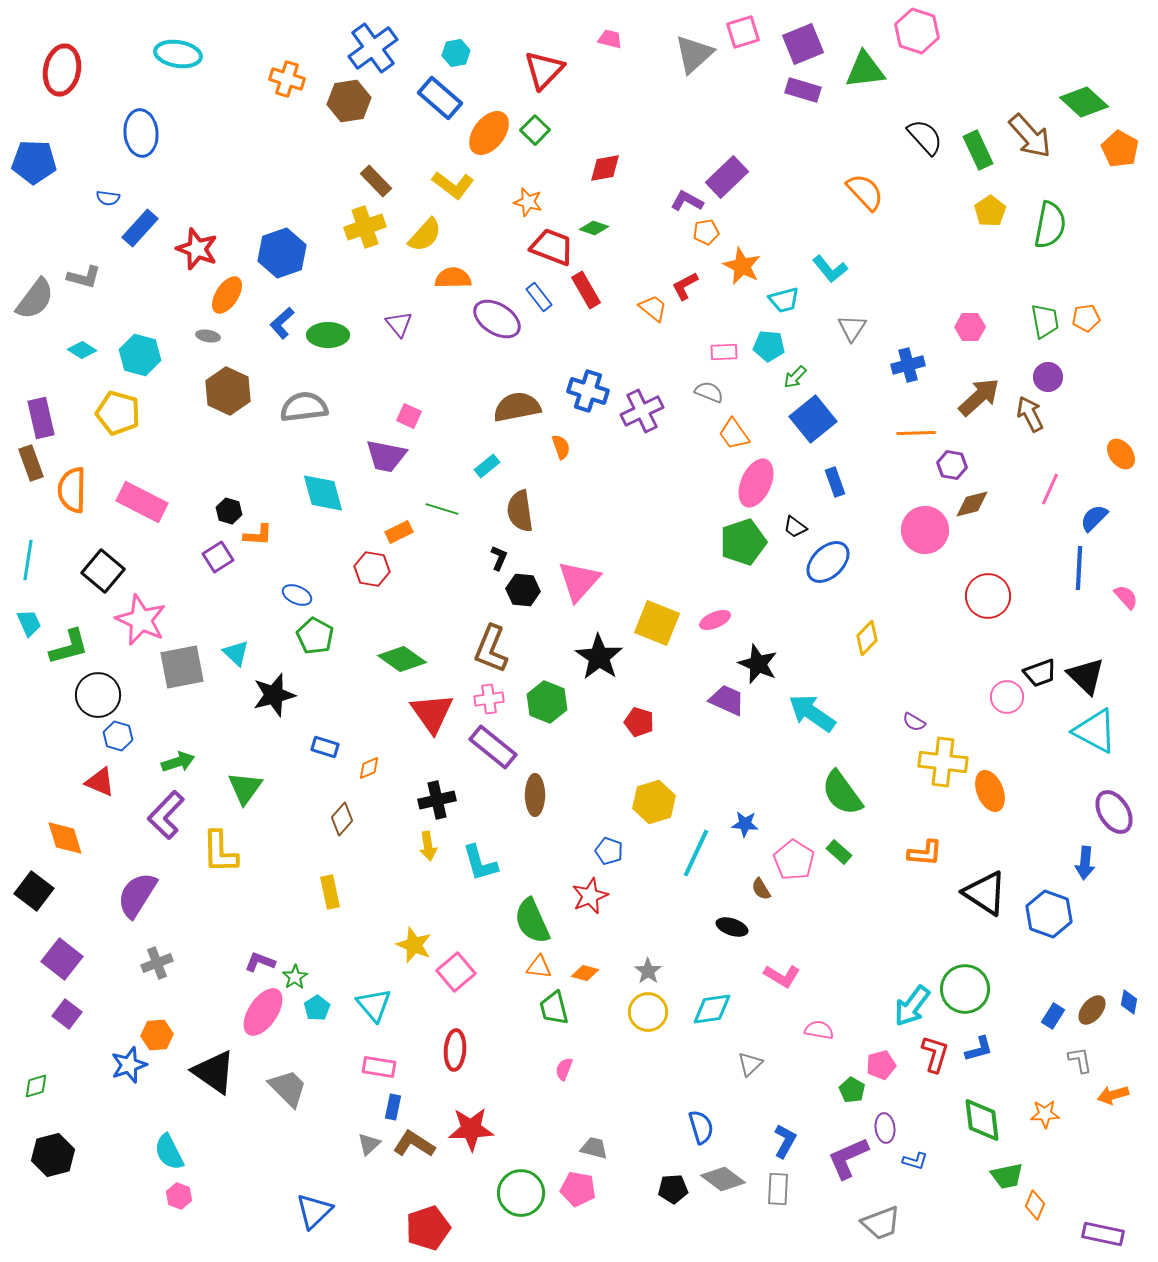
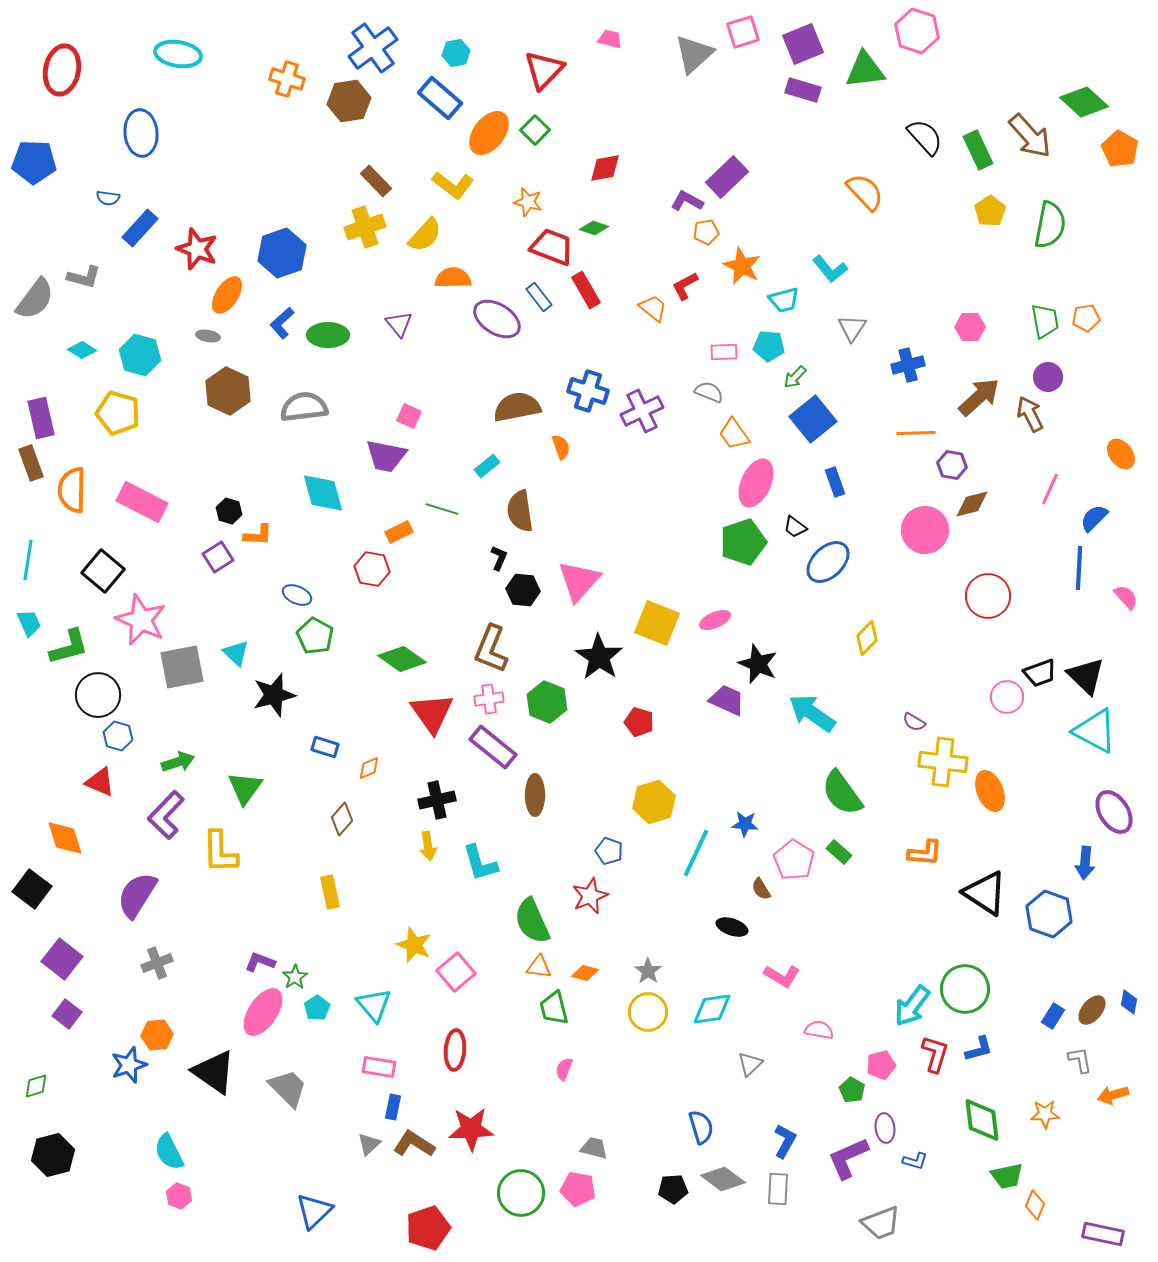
black square at (34, 891): moved 2 px left, 2 px up
